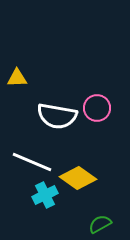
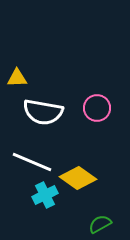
white semicircle: moved 14 px left, 4 px up
